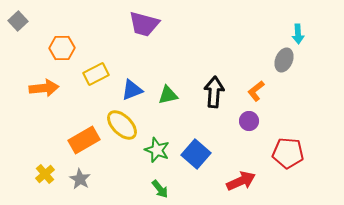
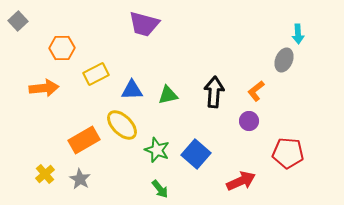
blue triangle: rotated 20 degrees clockwise
